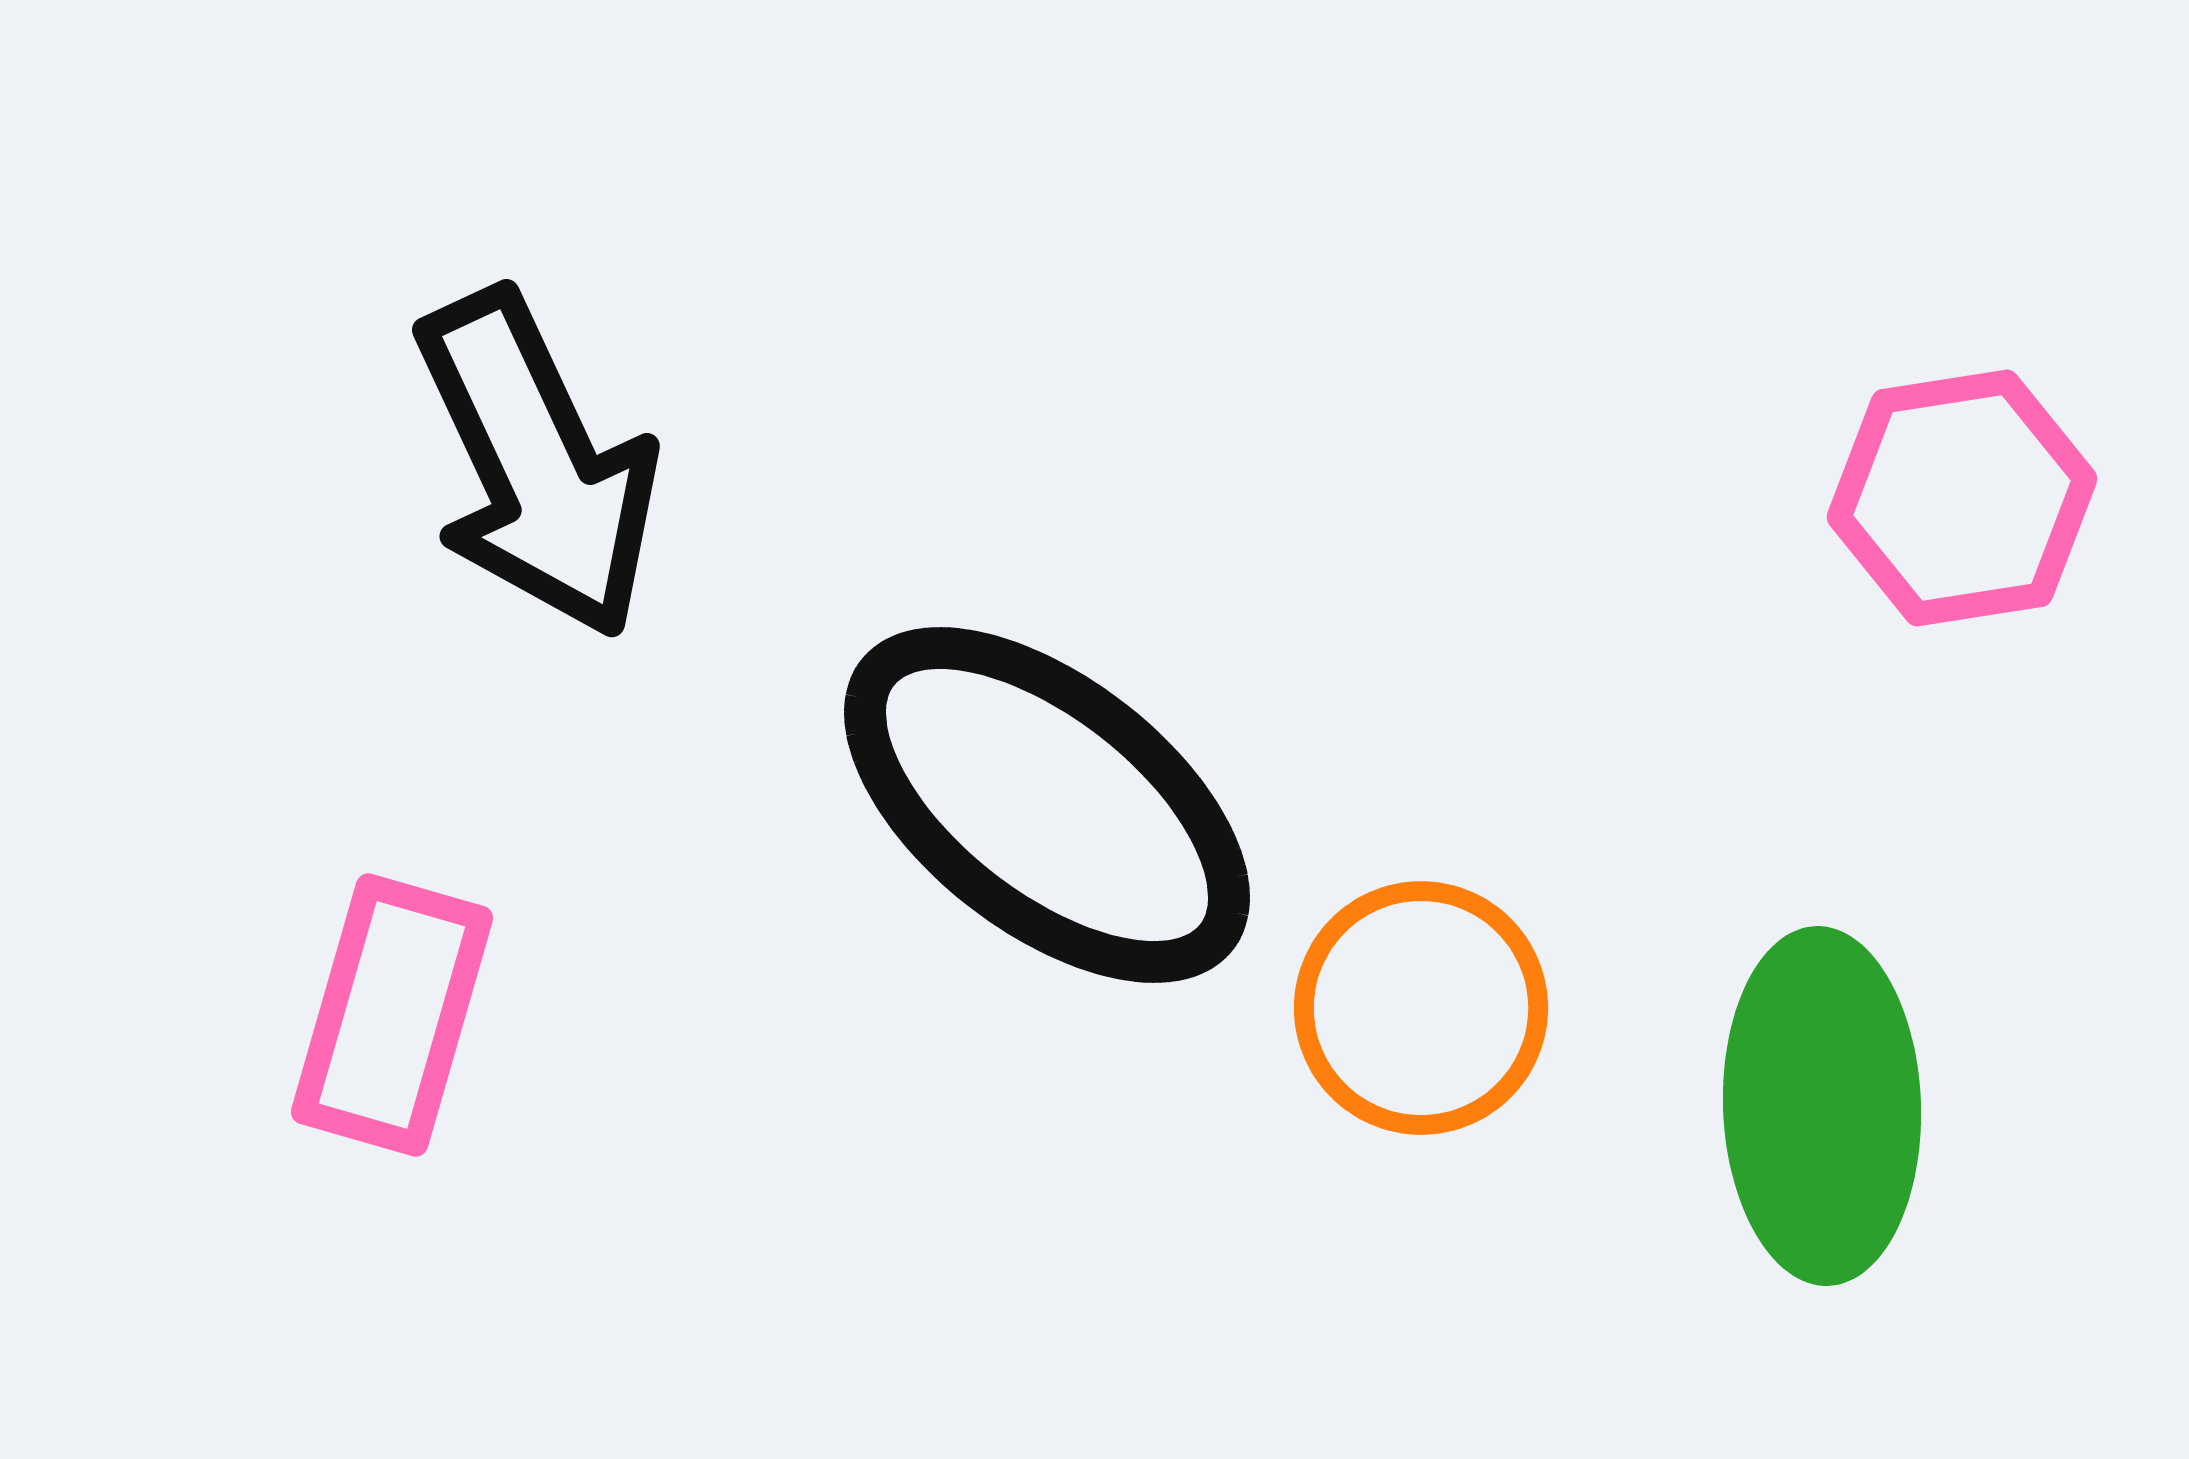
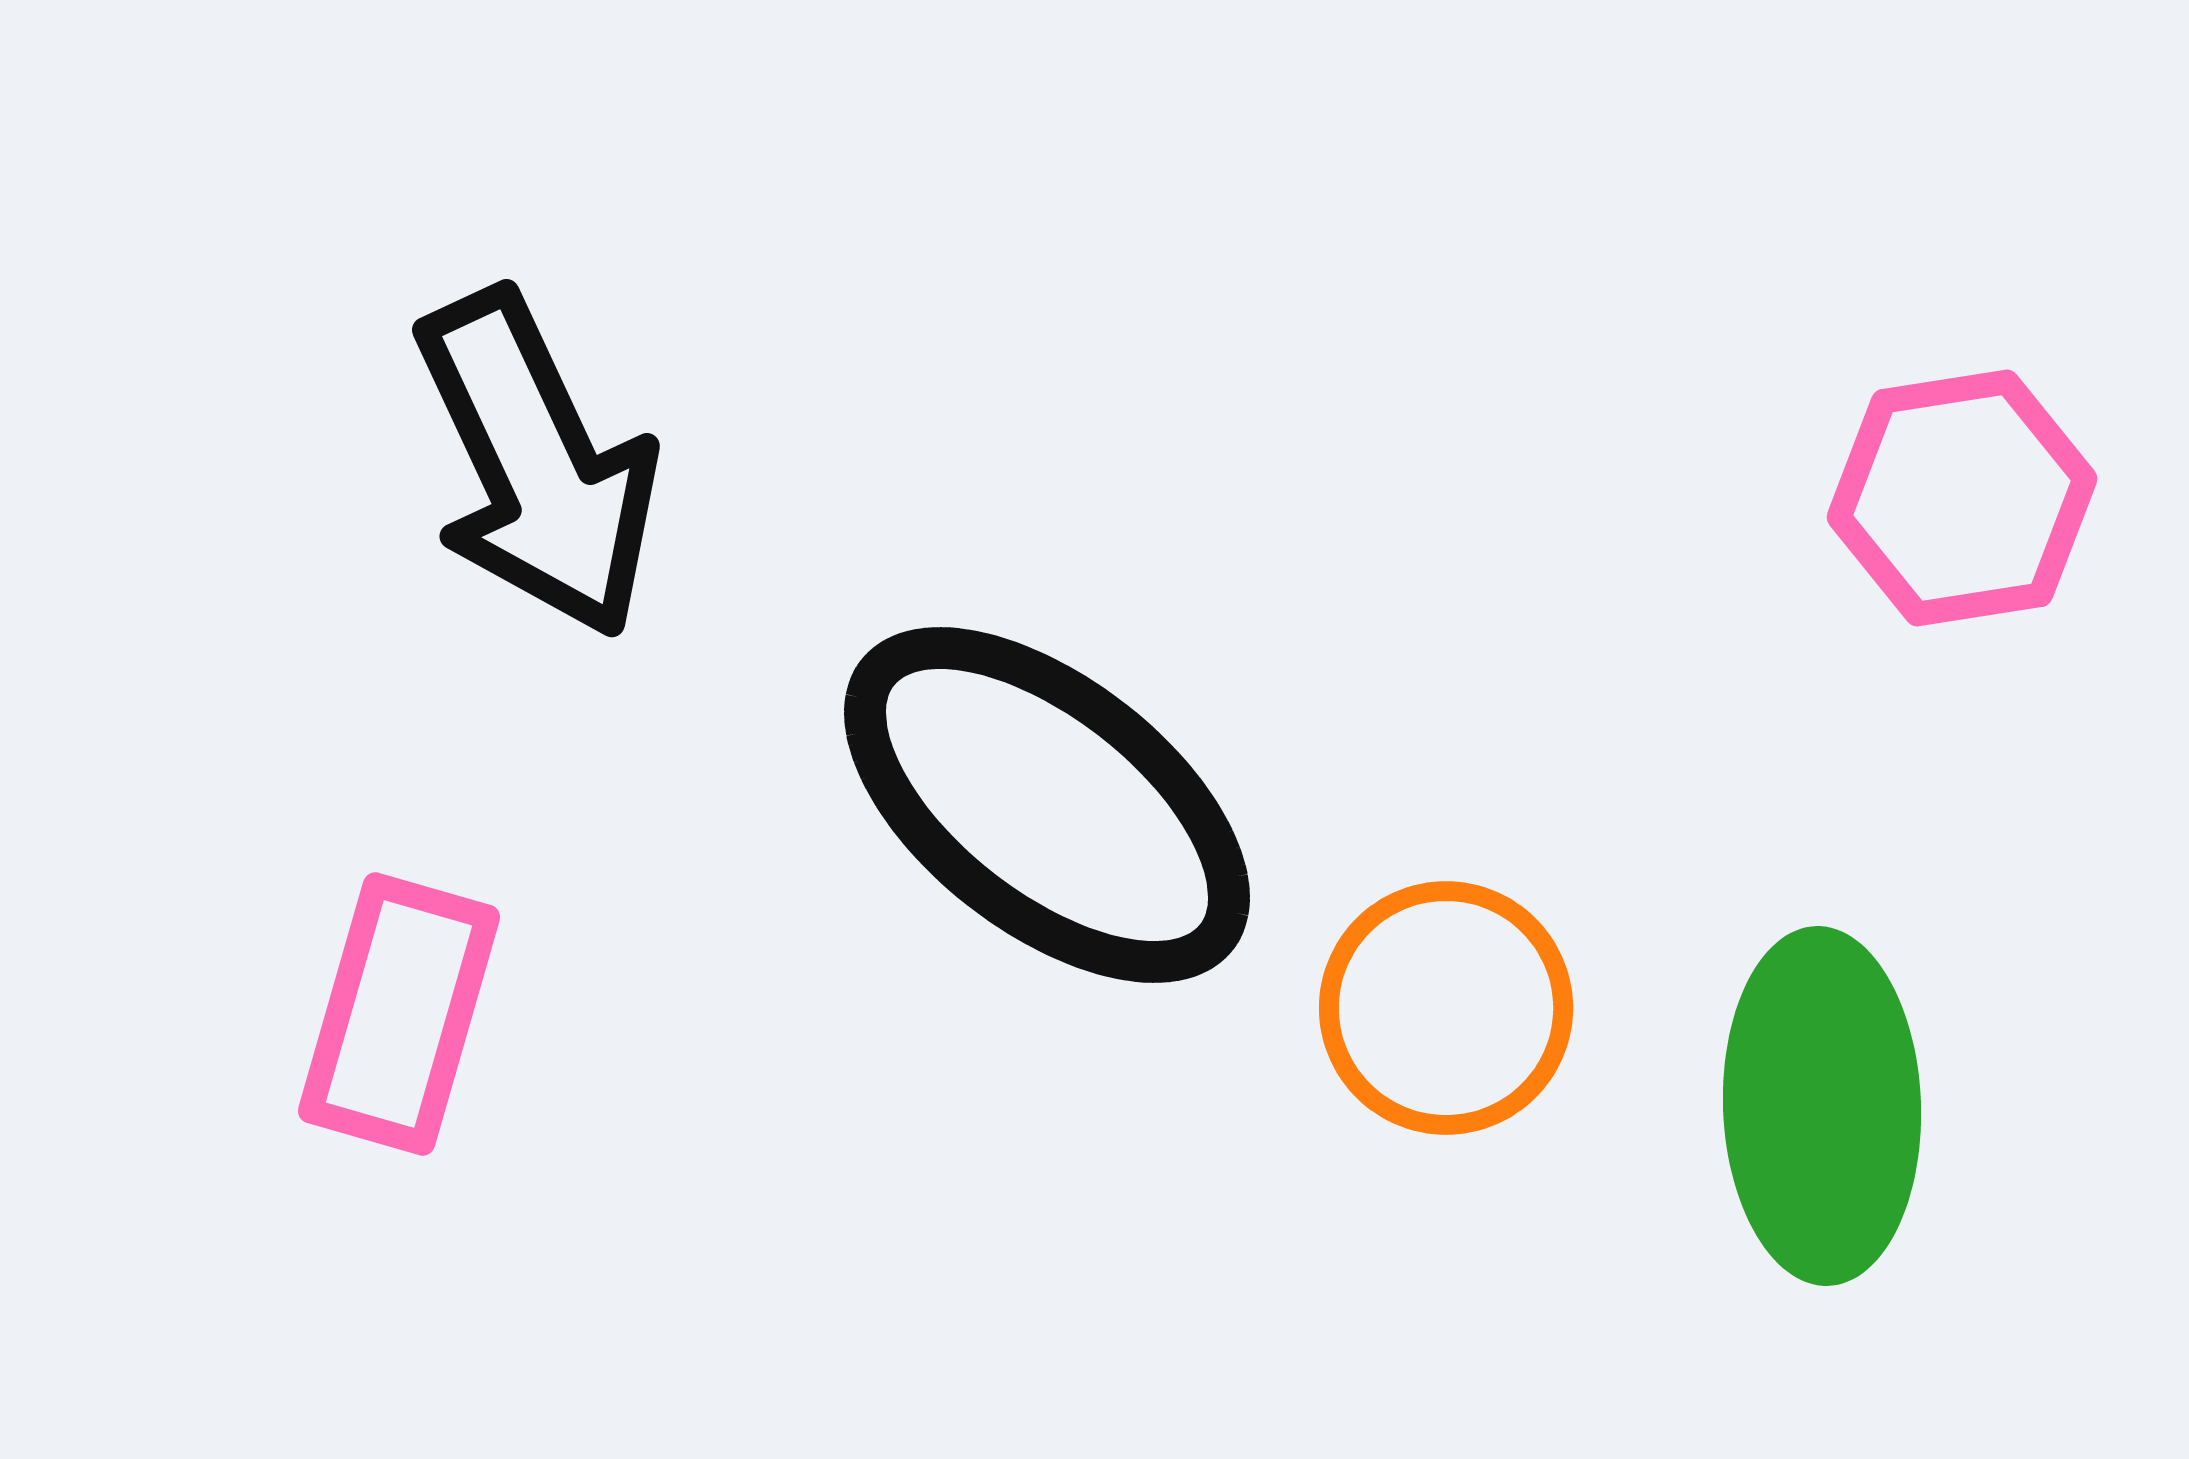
orange circle: moved 25 px right
pink rectangle: moved 7 px right, 1 px up
